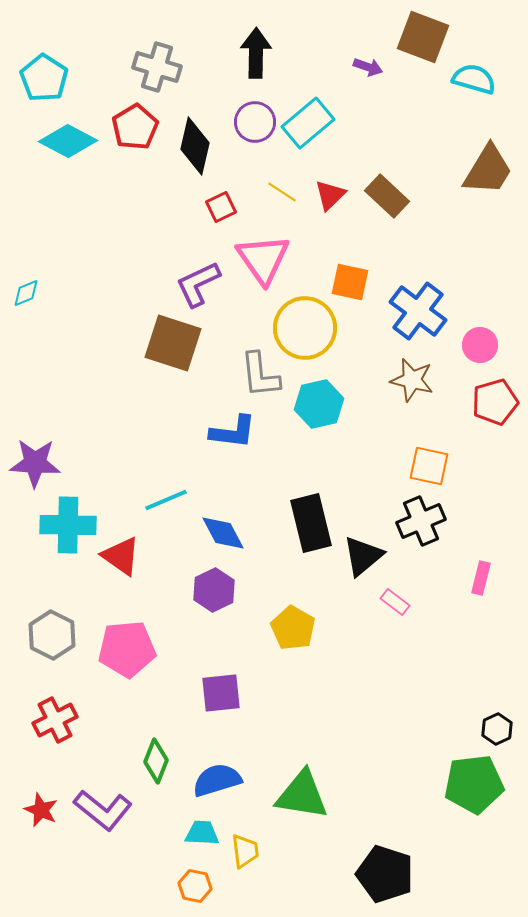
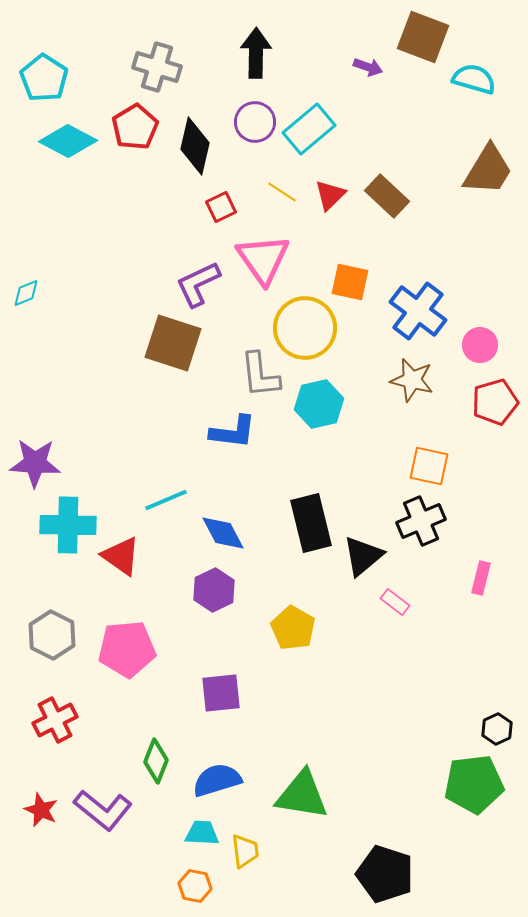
cyan rectangle at (308, 123): moved 1 px right, 6 px down
